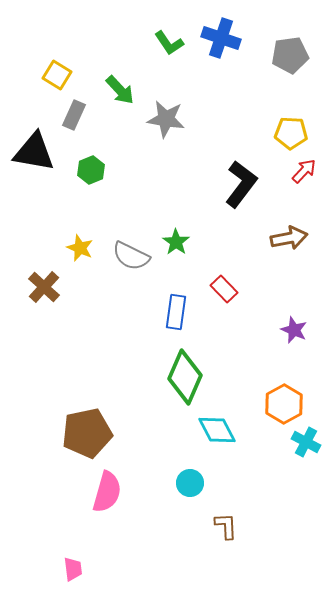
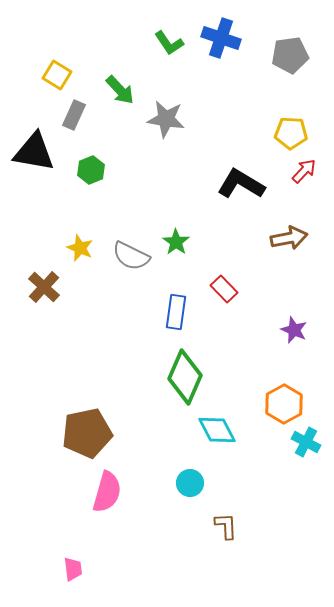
black L-shape: rotated 96 degrees counterclockwise
